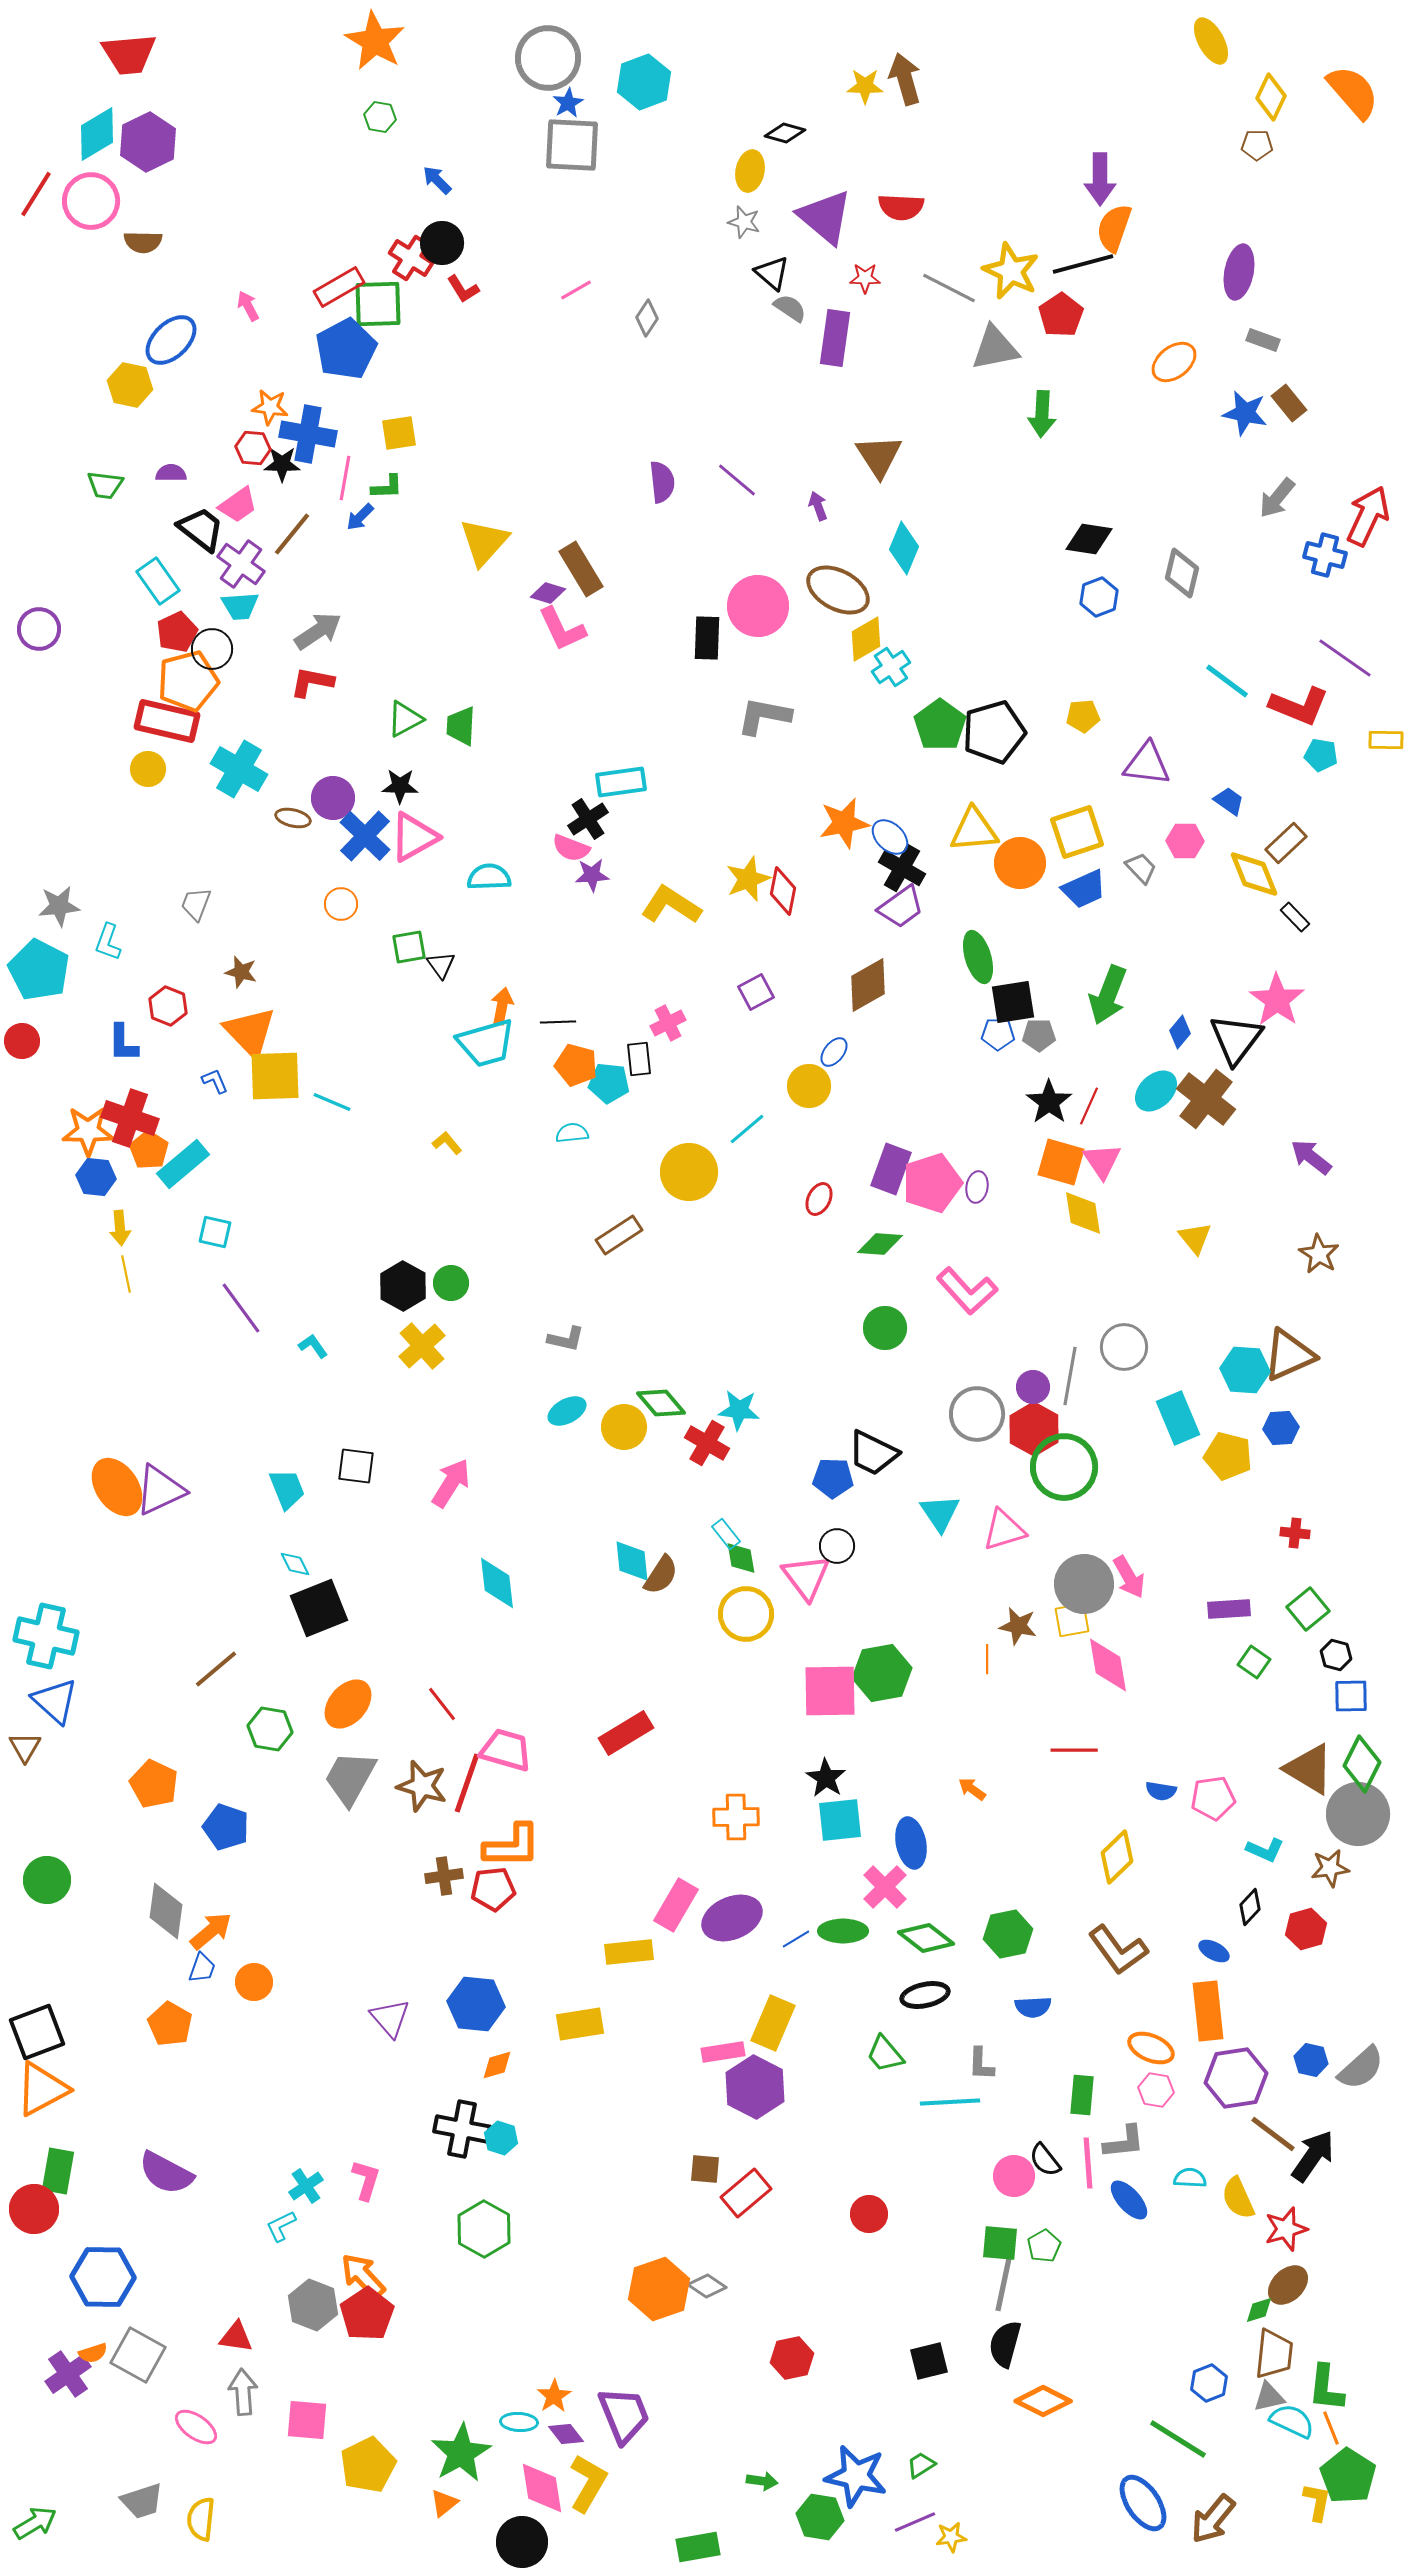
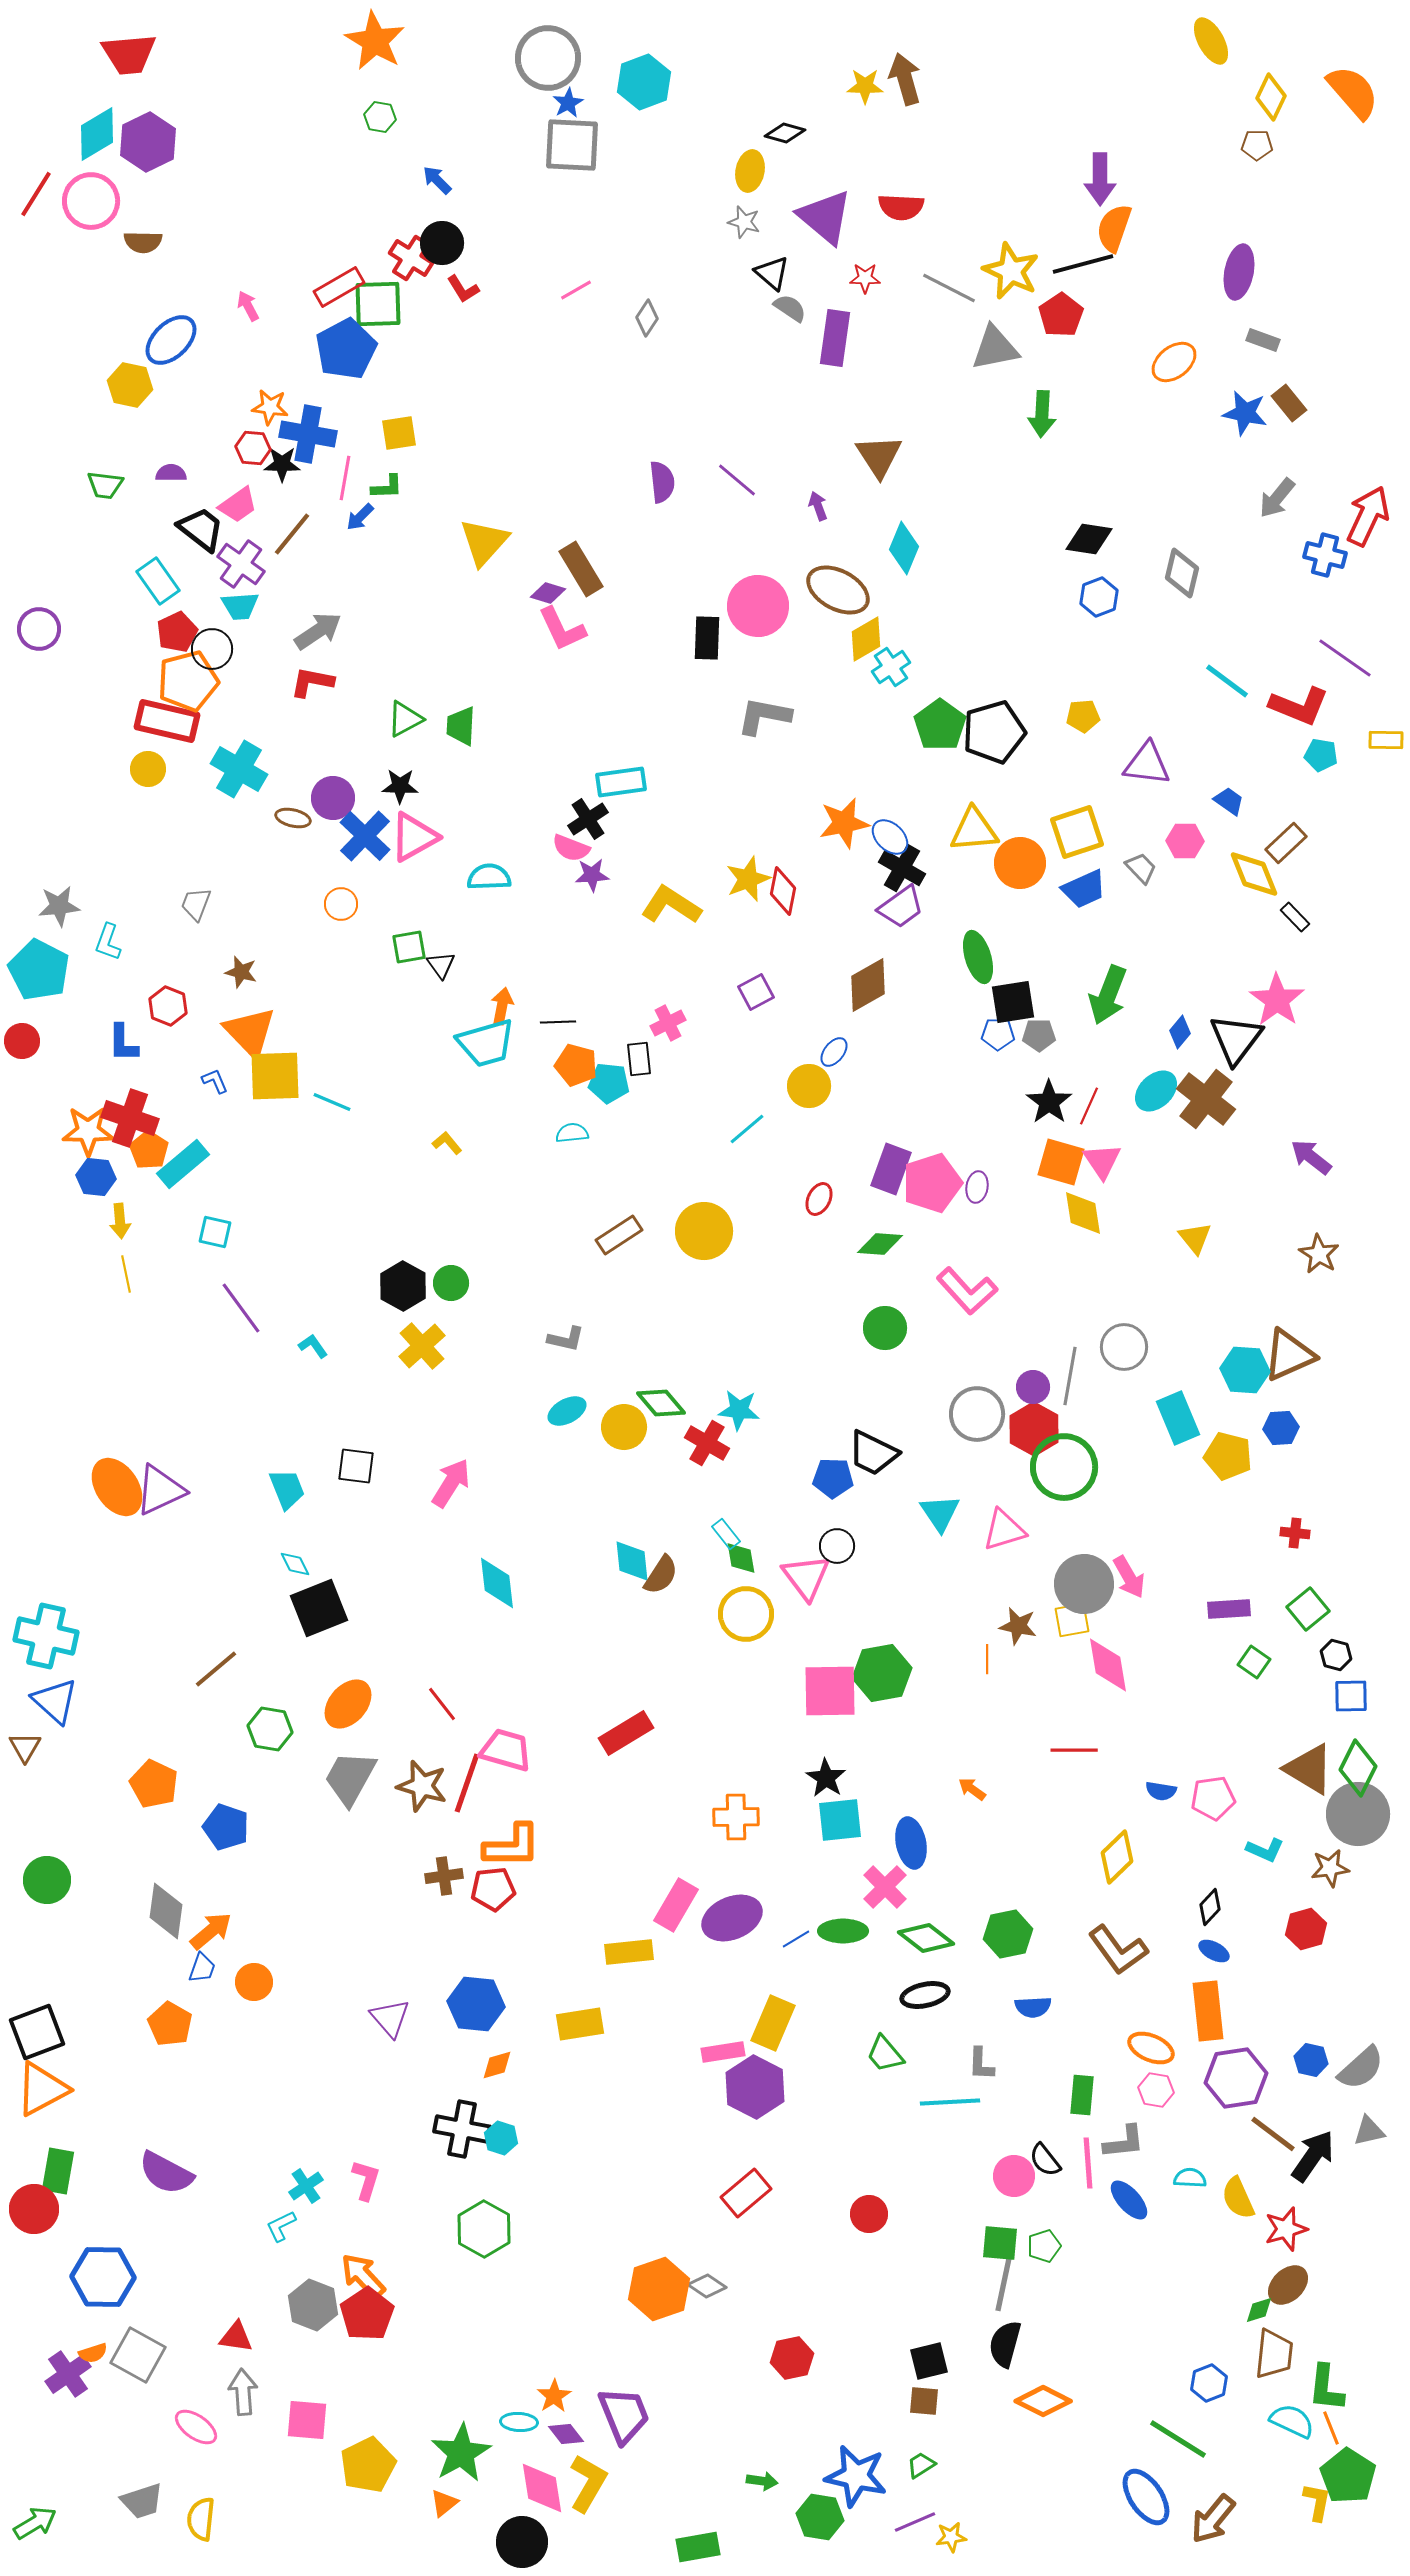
yellow circle at (689, 1172): moved 15 px right, 59 px down
yellow arrow at (120, 1228): moved 7 px up
green diamond at (1362, 1764): moved 4 px left, 4 px down
black diamond at (1250, 1907): moved 40 px left
brown square at (705, 2169): moved 219 px right, 232 px down
green pentagon at (1044, 2246): rotated 12 degrees clockwise
gray triangle at (1269, 2397): moved 100 px right, 266 px up
blue ellipse at (1143, 2503): moved 3 px right, 6 px up
